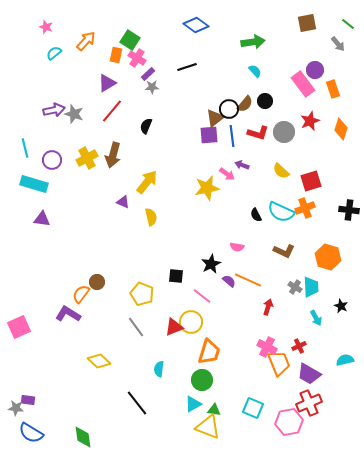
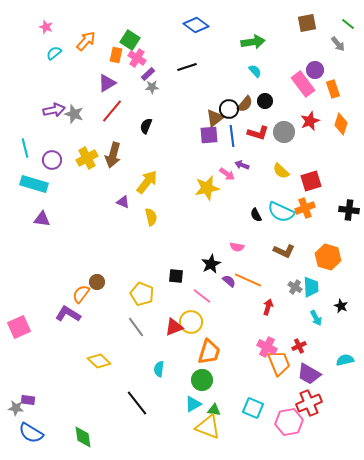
orange diamond at (341, 129): moved 5 px up
